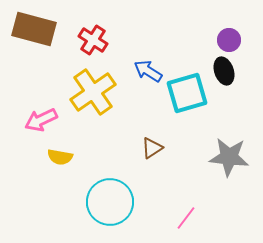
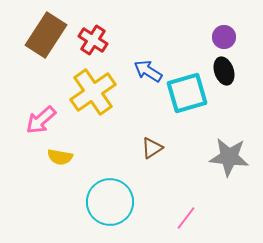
brown rectangle: moved 12 px right, 6 px down; rotated 72 degrees counterclockwise
purple circle: moved 5 px left, 3 px up
pink arrow: rotated 16 degrees counterclockwise
